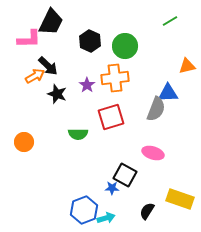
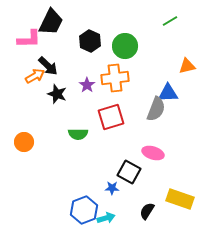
black square: moved 4 px right, 3 px up
